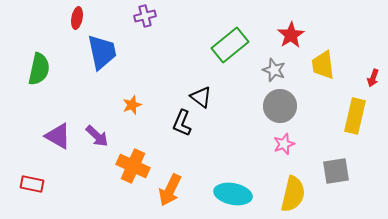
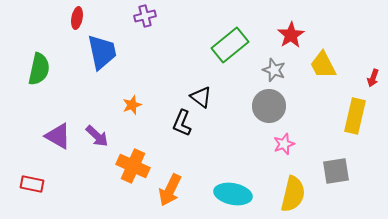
yellow trapezoid: rotated 20 degrees counterclockwise
gray circle: moved 11 px left
